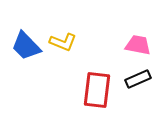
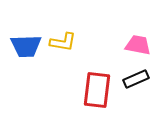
yellow L-shape: rotated 12 degrees counterclockwise
blue trapezoid: rotated 48 degrees counterclockwise
black rectangle: moved 2 px left
